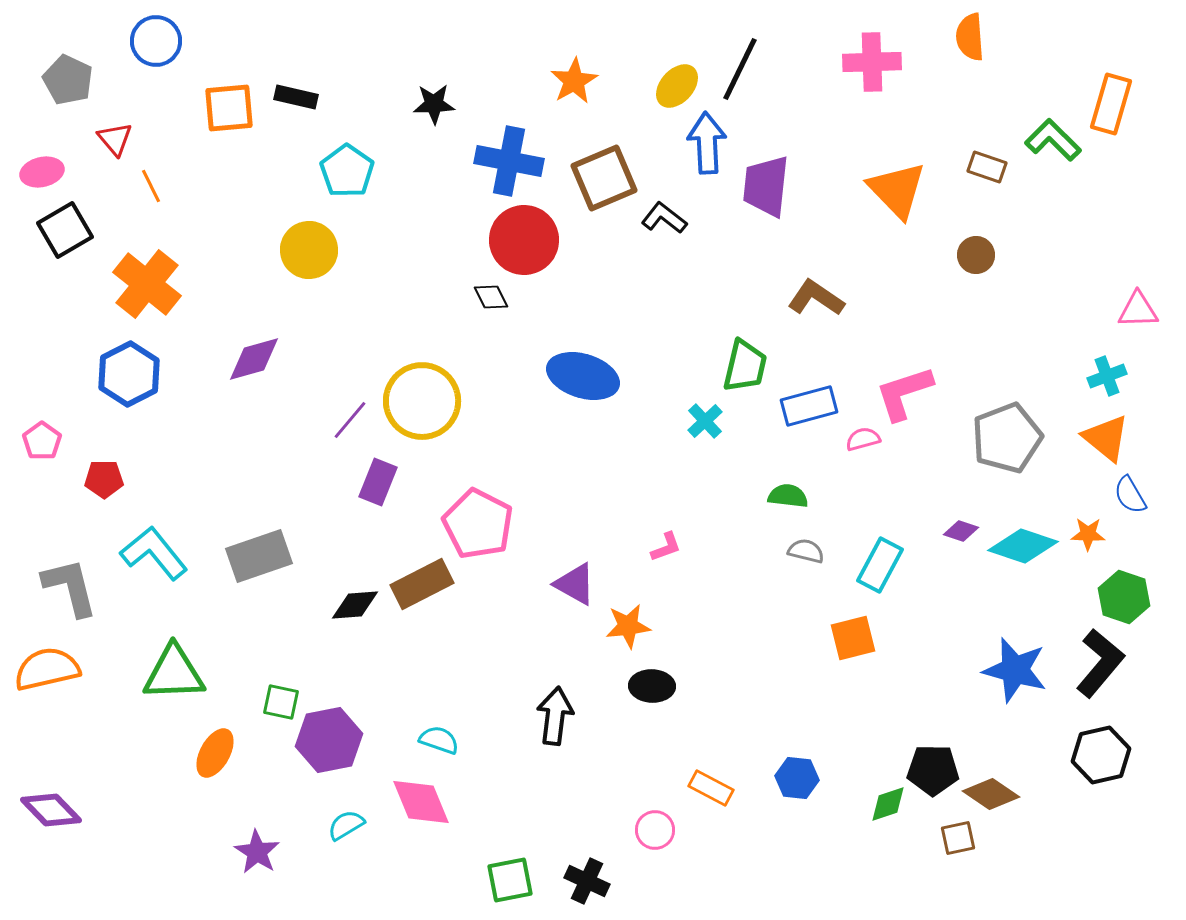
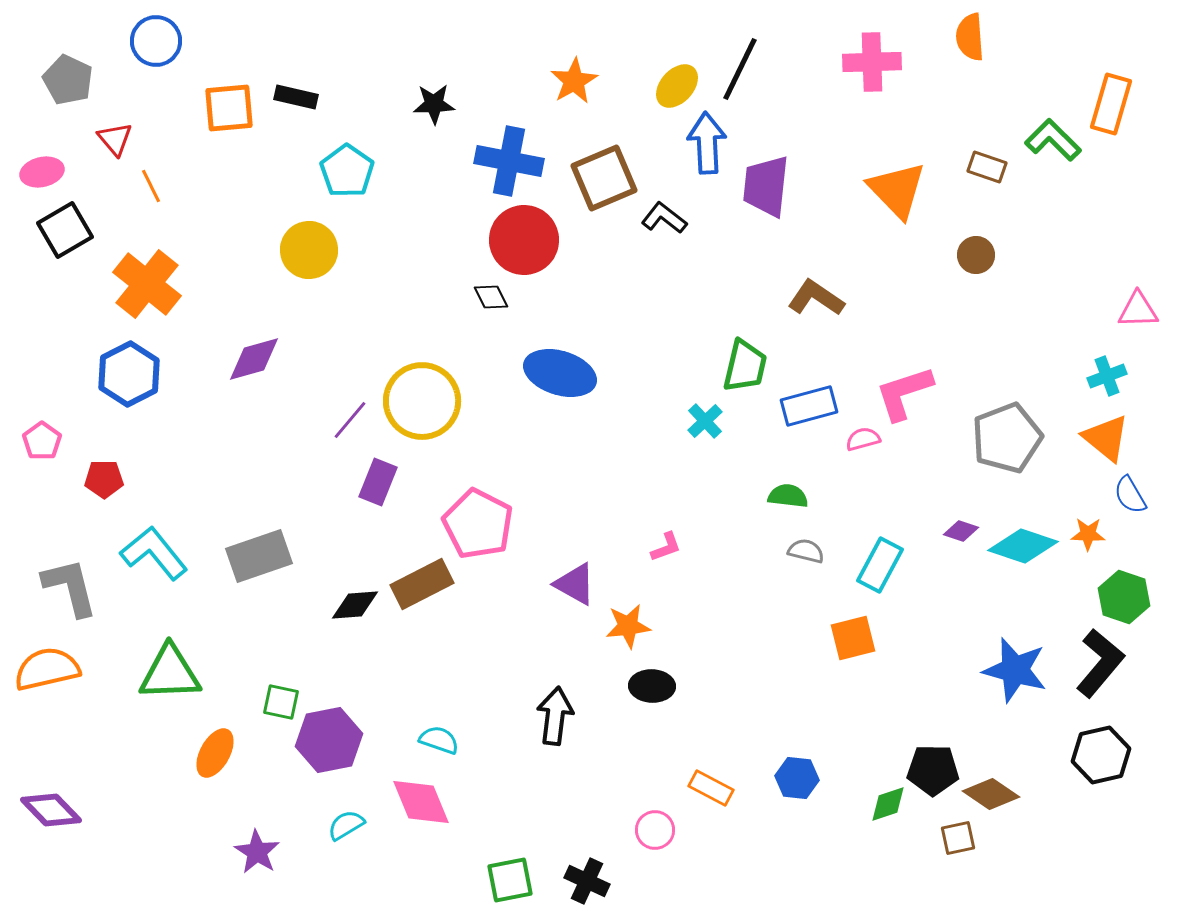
blue ellipse at (583, 376): moved 23 px left, 3 px up
green triangle at (174, 673): moved 4 px left
